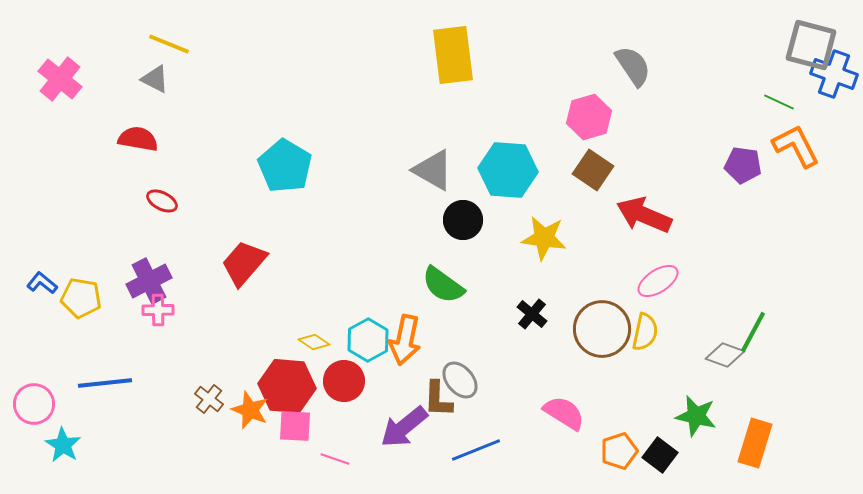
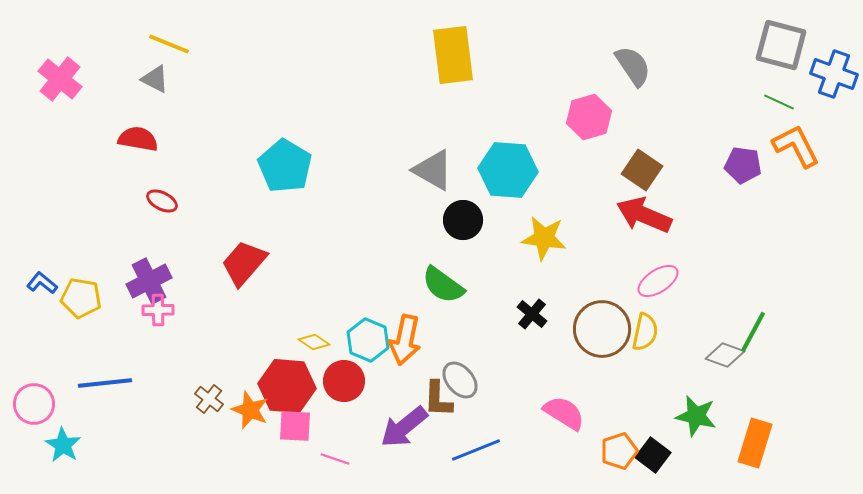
gray square at (811, 45): moved 30 px left
brown square at (593, 170): moved 49 px right
cyan hexagon at (368, 340): rotated 9 degrees counterclockwise
black square at (660, 455): moved 7 px left
